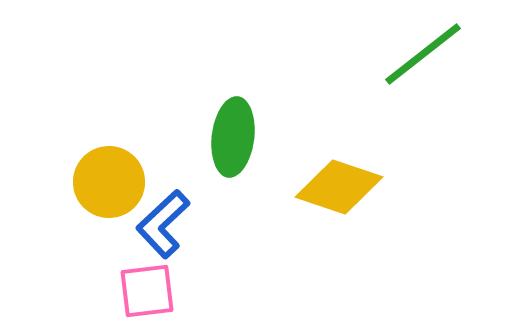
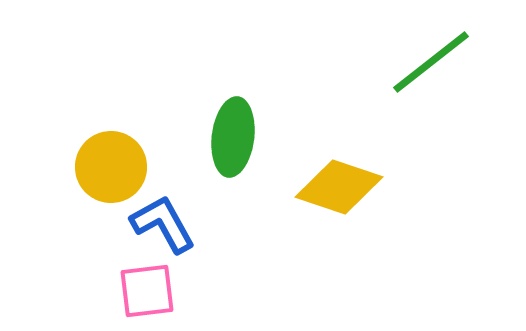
green line: moved 8 px right, 8 px down
yellow circle: moved 2 px right, 15 px up
blue L-shape: rotated 104 degrees clockwise
